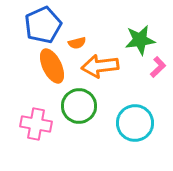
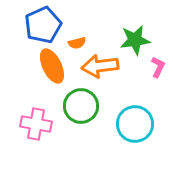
green star: moved 5 px left
pink L-shape: rotated 20 degrees counterclockwise
green circle: moved 2 px right
cyan circle: moved 1 px down
